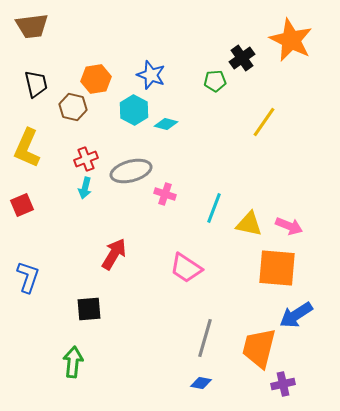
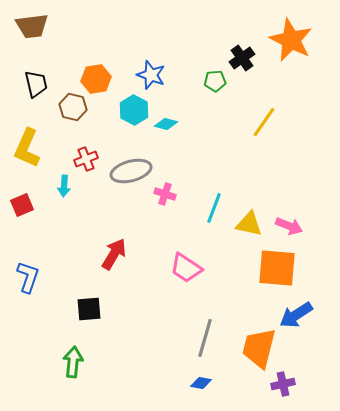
cyan arrow: moved 21 px left, 2 px up; rotated 10 degrees counterclockwise
